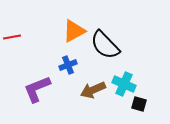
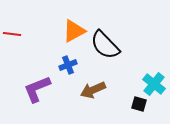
red line: moved 3 px up; rotated 18 degrees clockwise
cyan cross: moved 30 px right; rotated 15 degrees clockwise
